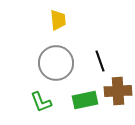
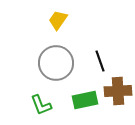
yellow trapezoid: rotated 140 degrees counterclockwise
green L-shape: moved 3 px down
